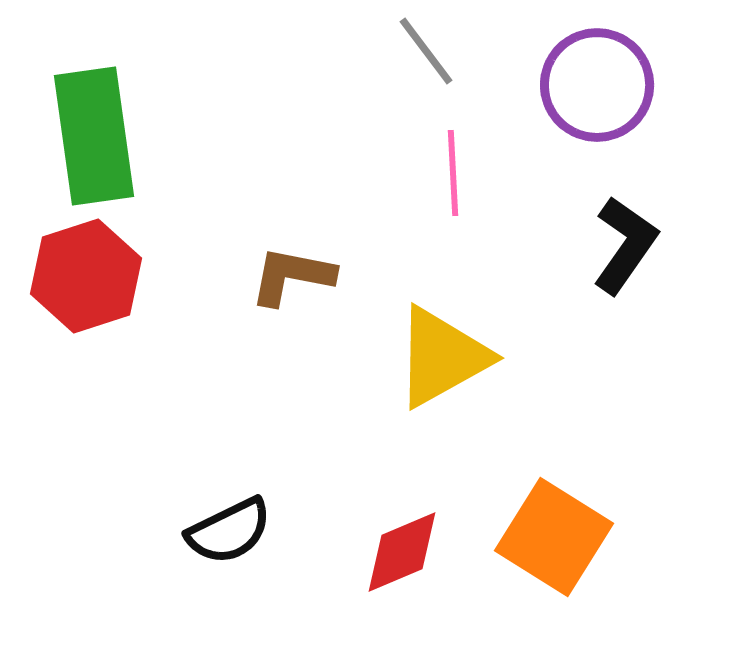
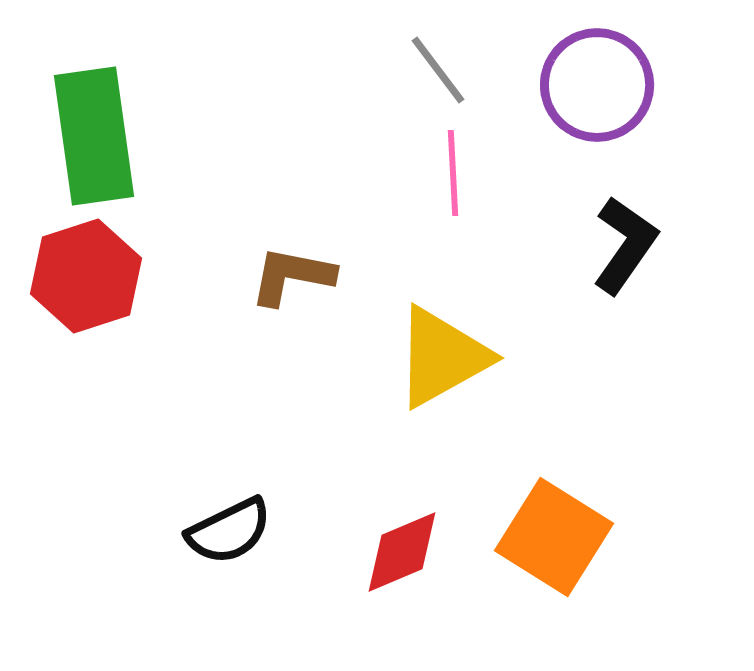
gray line: moved 12 px right, 19 px down
